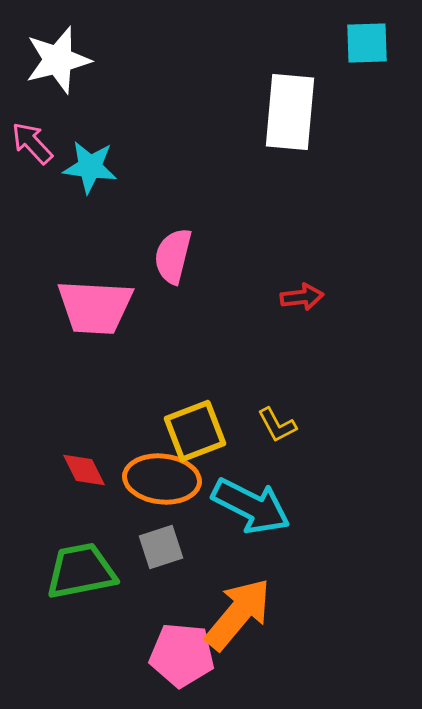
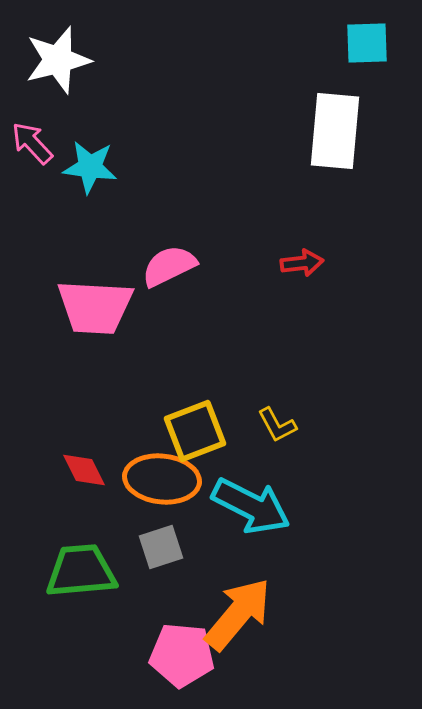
white rectangle: moved 45 px right, 19 px down
pink semicircle: moved 4 px left, 10 px down; rotated 50 degrees clockwise
red arrow: moved 34 px up
green trapezoid: rotated 6 degrees clockwise
